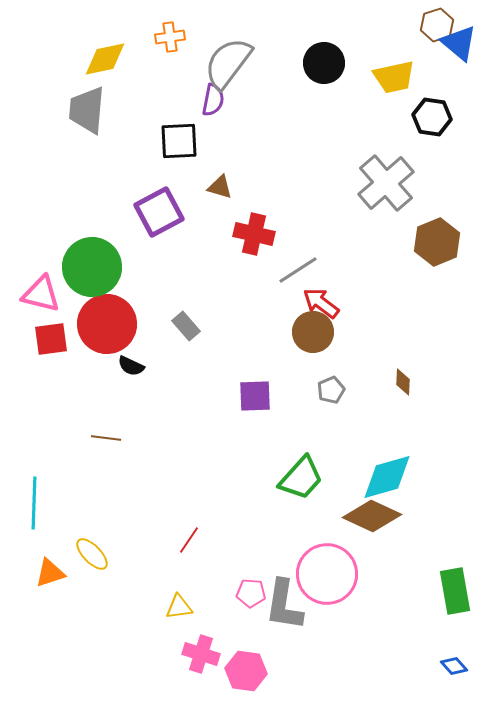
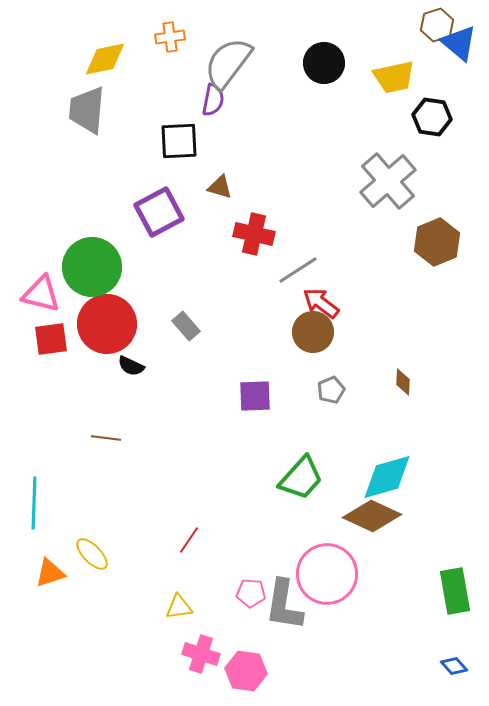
gray cross at (386, 183): moved 2 px right, 2 px up
